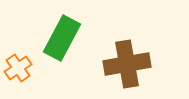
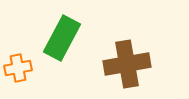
orange cross: rotated 24 degrees clockwise
